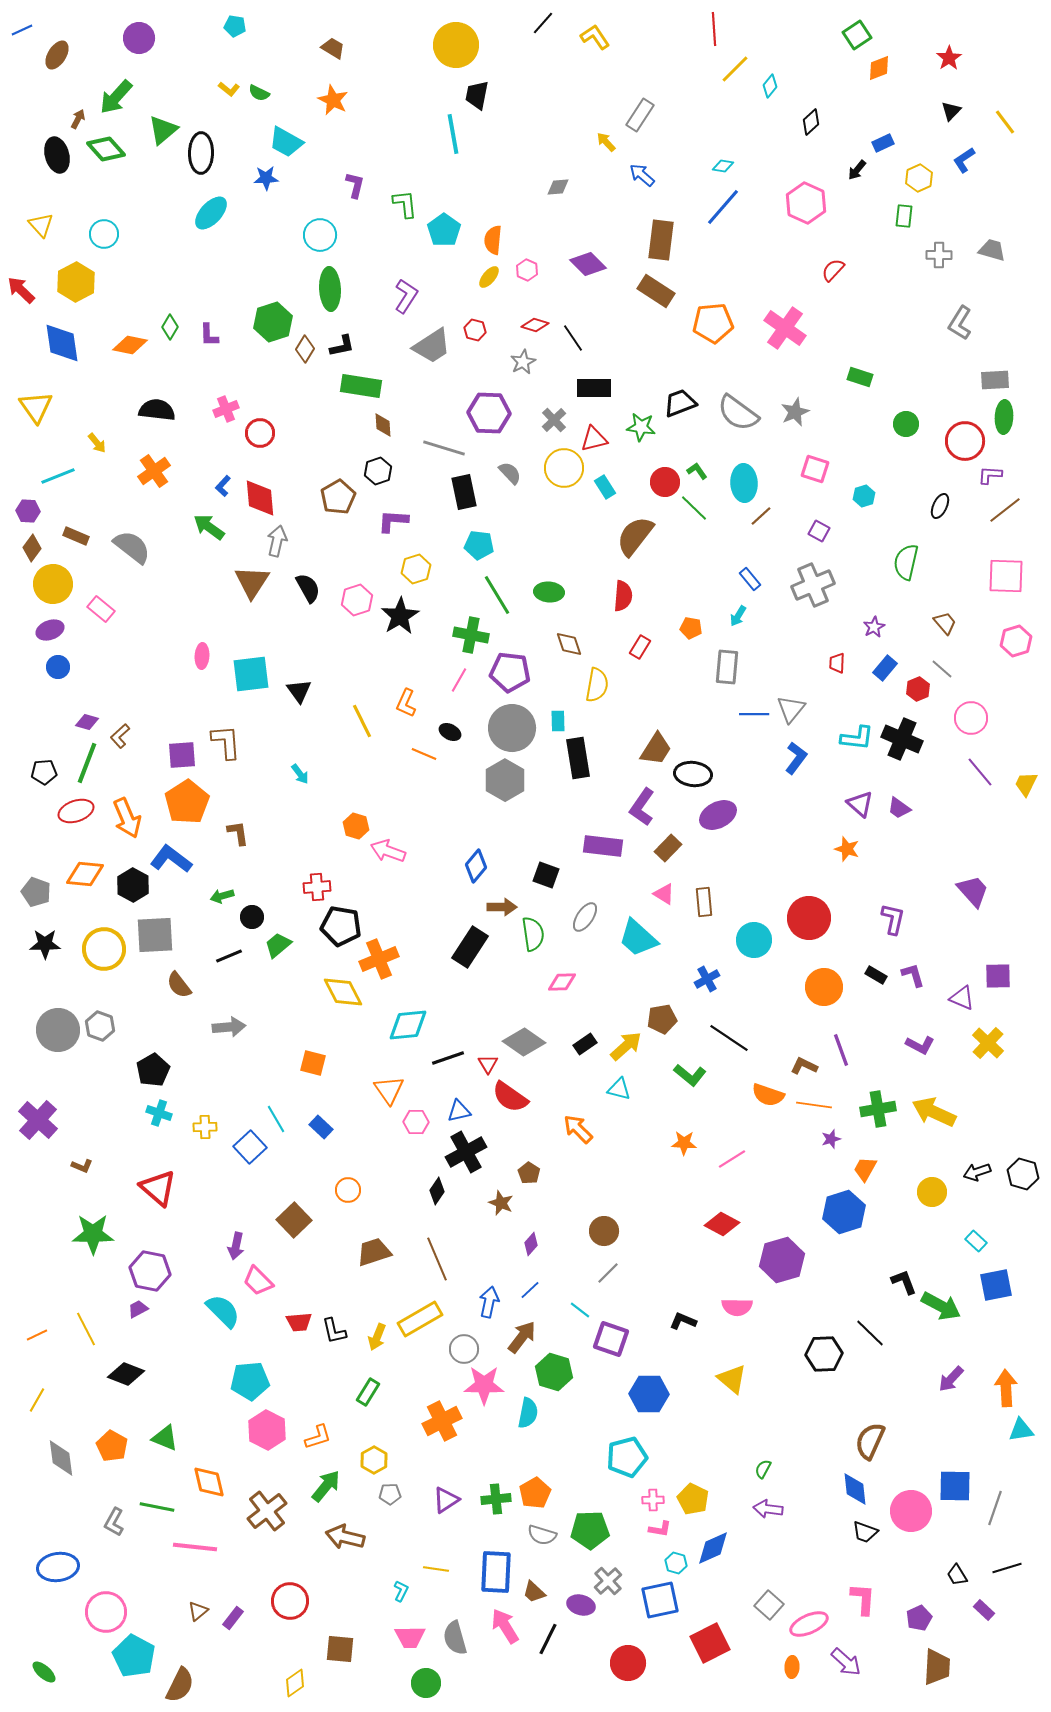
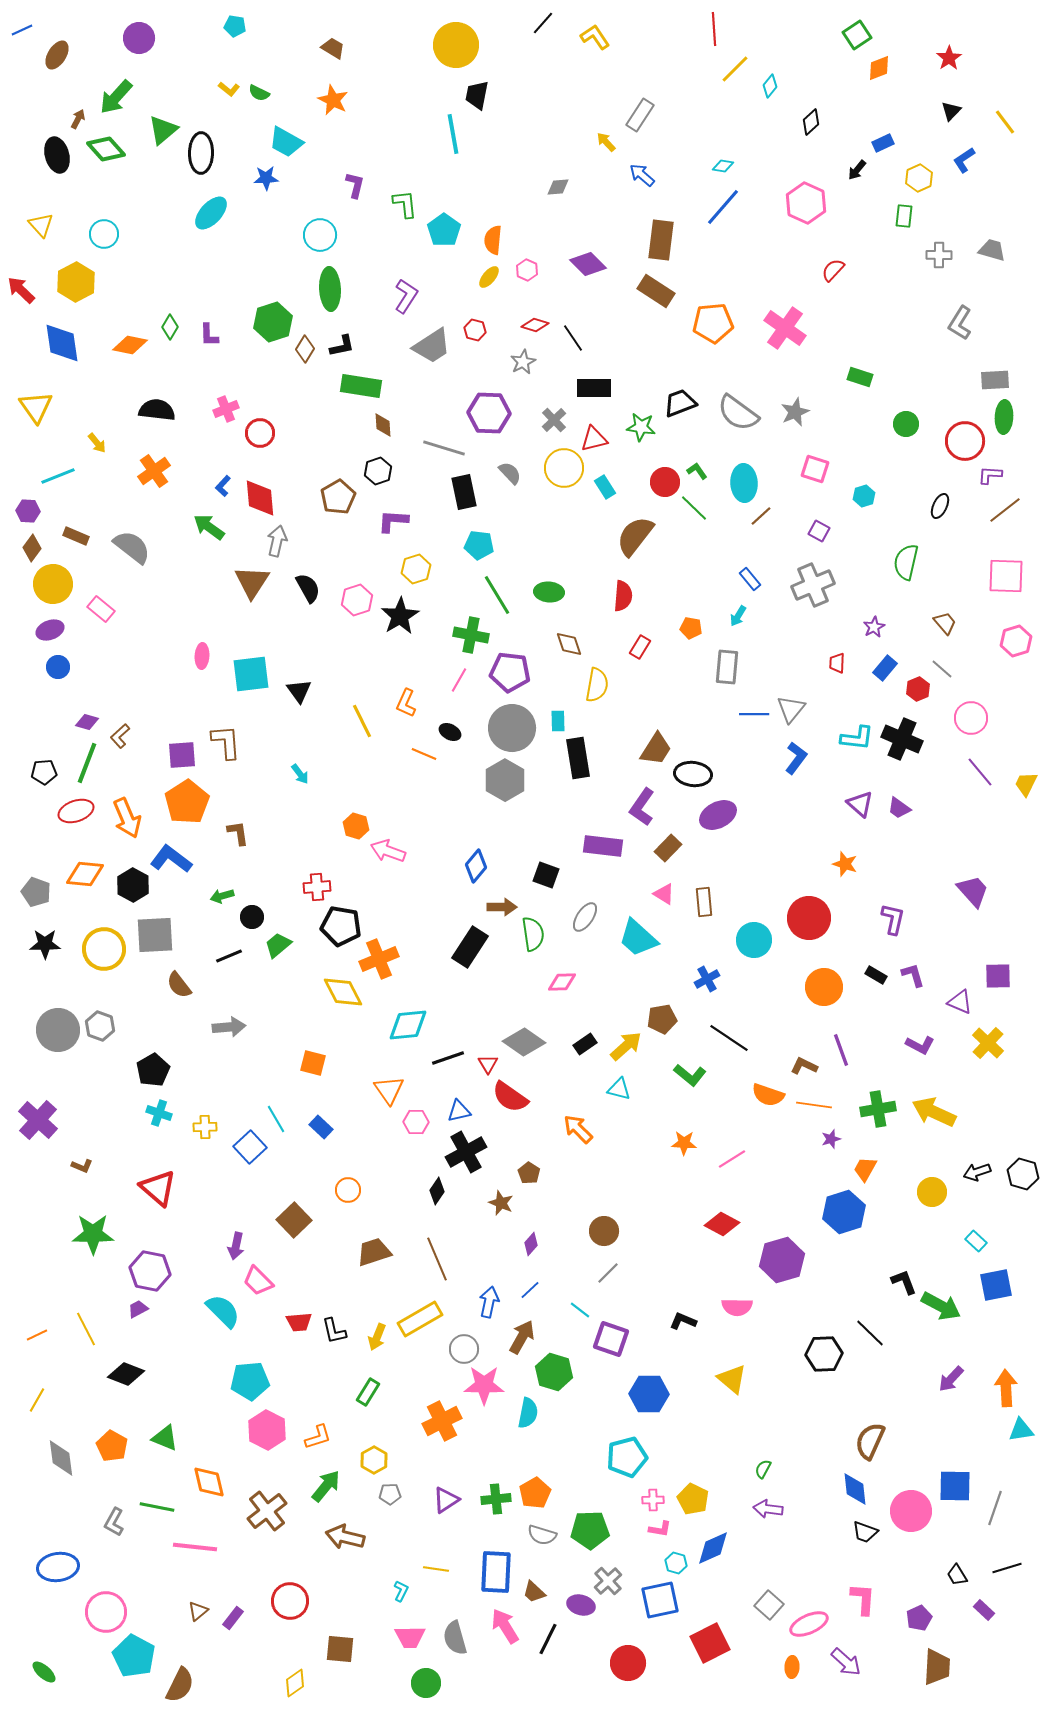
orange star at (847, 849): moved 2 px left, 15 px down
purple triangle at (962, 998): moved 2 px left, 4 px down
brown arrow at (522, 1337): rotated 8 degrees counterclockwise
